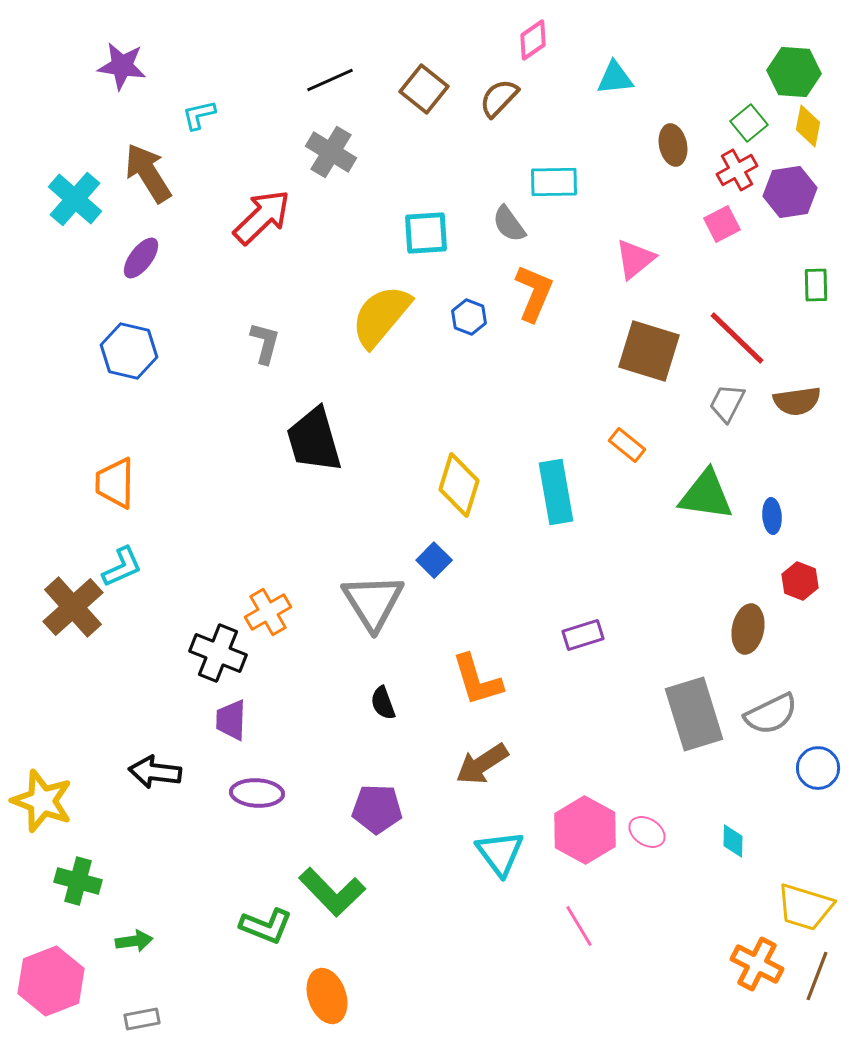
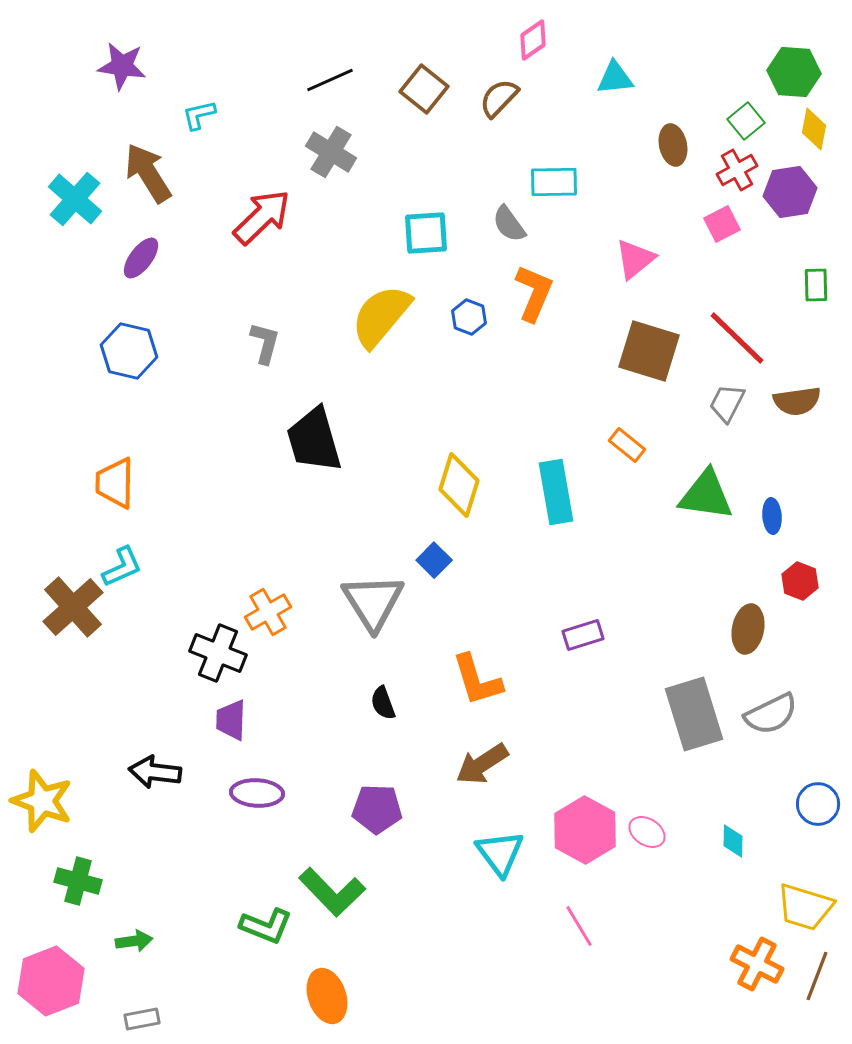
green square at (749, 123): moved 3 px left, 2 px up
yellow diamond at (808, 126): moved 6 px right, 3 px down
blue circle at (818, 768): moved 36 px down
